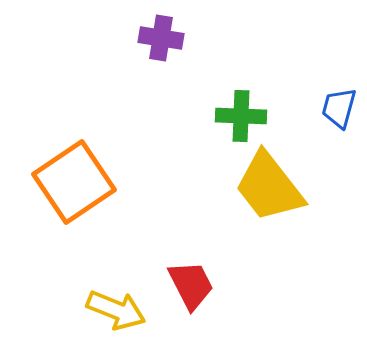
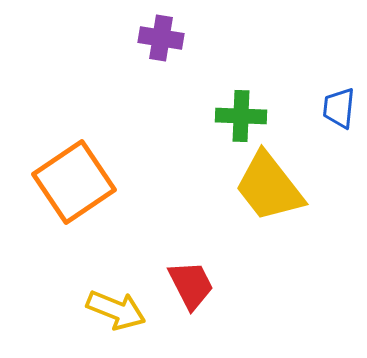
blue trapezoid: rotated 9 degrees counterclockwise
